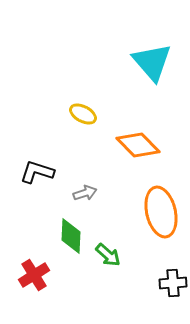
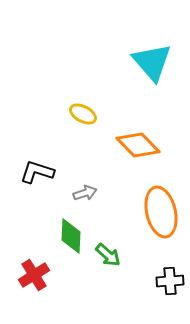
black cross: moved 3 px left, 2 px up
